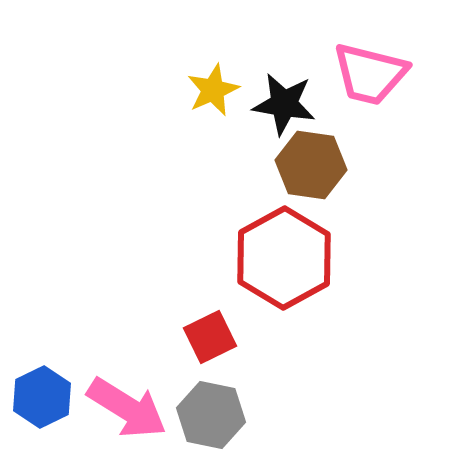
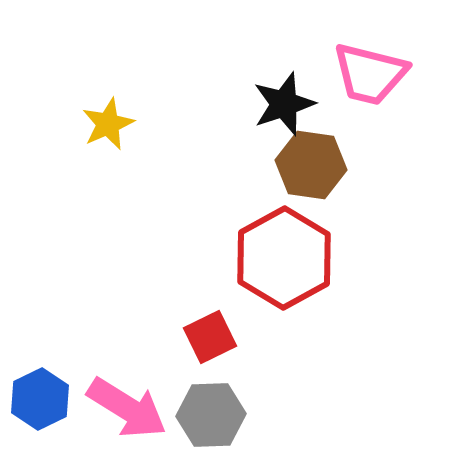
yellow star: moved 105 px left, 34 px down
black star: rotated 28 degrees counterclockwise
blue hexagon: moved 2 px left, 2 px down
gray hexagon: rotated 14 degrees counterclockwise
